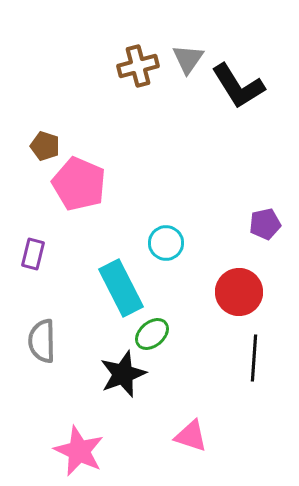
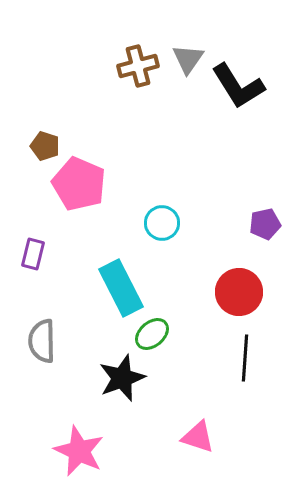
cyan circle: moved 4 px left, 20 px up
black line: moved 9 px left
black star: moved 1 px left, 4 px down
pink triangle: moved 7 px right, 1 px down
